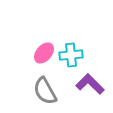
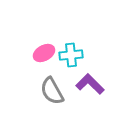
pink ellipse: rotated 20 degrees clockwise
gray semicircle: moved 7 px right
